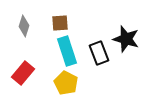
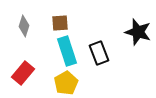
black star: moved 12 px right, 7 px up
yellow pentagon: rotated 15 degrees clockwise
